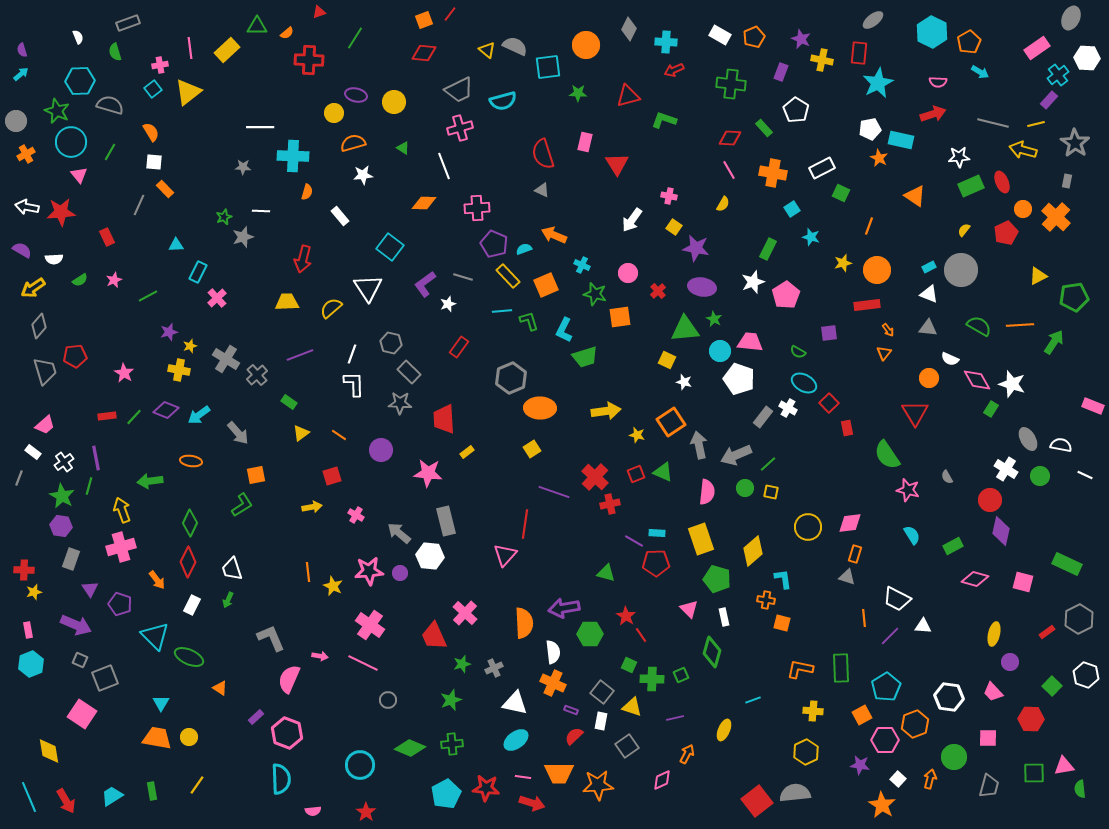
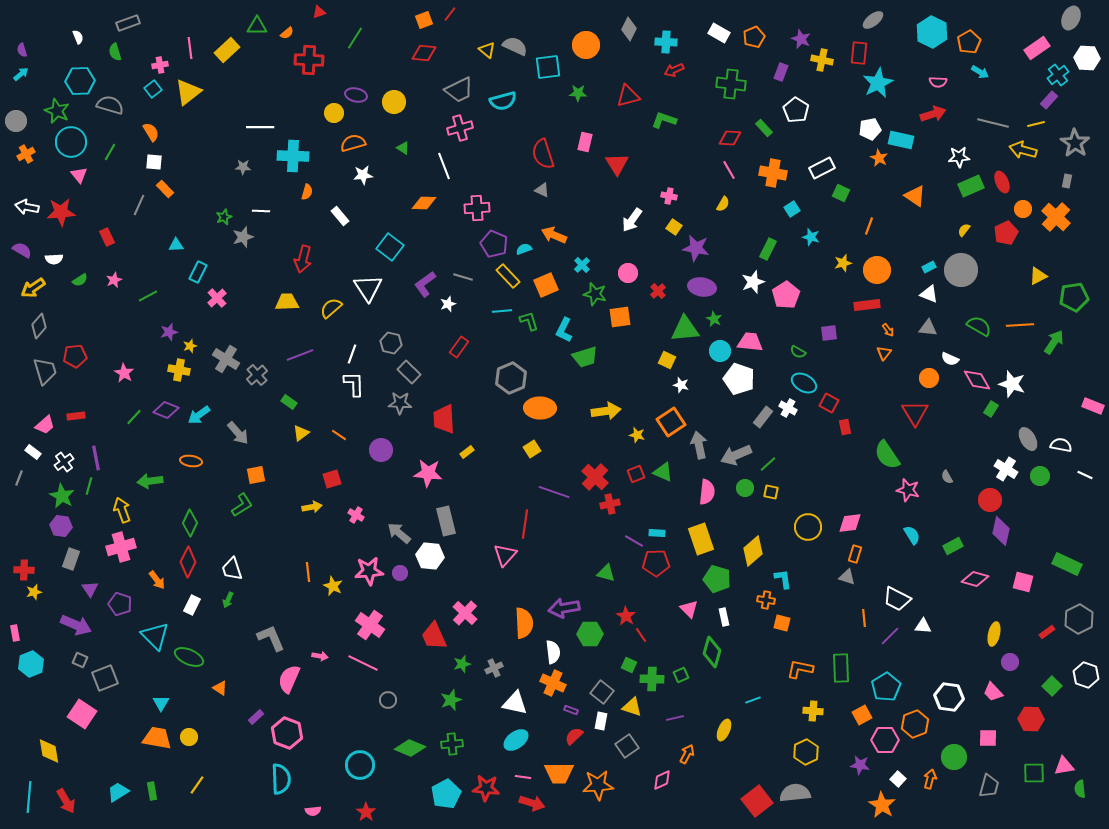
white rectangle at (720, 35): moved 1 px left, 2 px up
cyan cross at (582, 265): rotated 21 degrees clockwise
white star at (684, 382): moved 3 px left, 3 px down
red square at (829, 403): rotated 18 degrees counterclockwise
red rectangle at (107, 416): moved 31 px left
red rectangle at (847, 428): moved 2 px left, 1 px up
red square at (332, 476): moved 3 px down
pink rectangle at (28, 630): moved 13 px left, 3 px down
cyan trapezoid at (112, 796): moved 6 px right, 4 px up
cyan line at (29, 797): rotated 28 degrees clockwise
